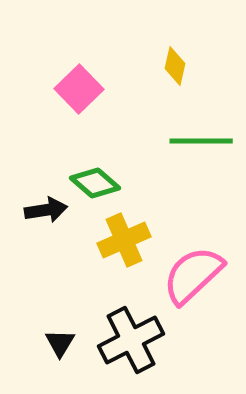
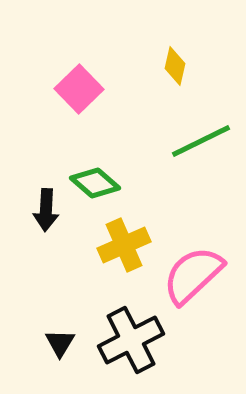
green line: rotated 26 degrees counterclockwise
black arrow: rotated 102 degrees clockwise
yellow cross: moved 5 px down
